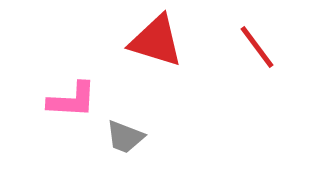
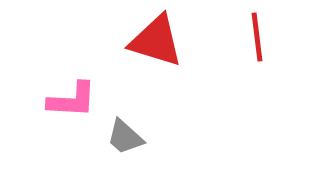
red line: moved 10 px up; rotated 30 degrees clockwise
gray trapezoid: rotated 21 degrees clockwise
